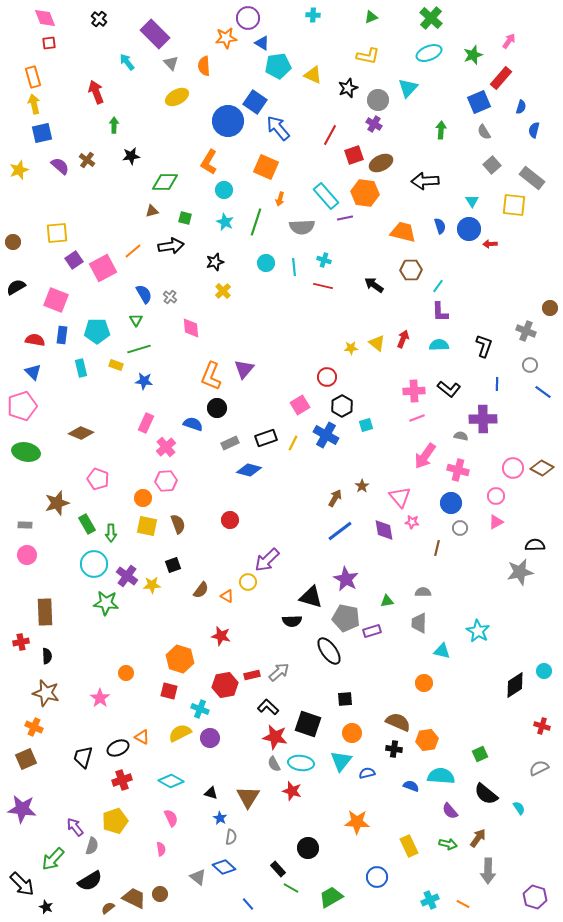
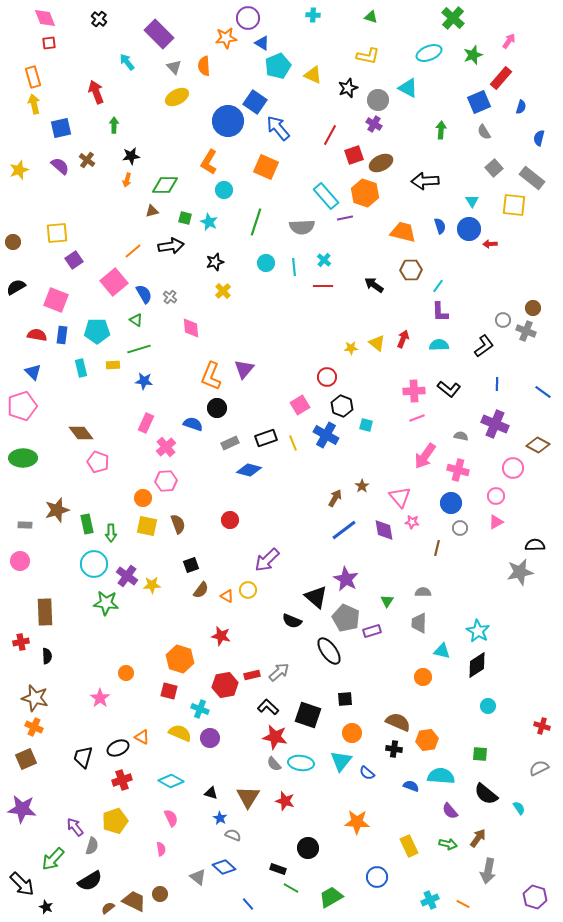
green triangle at (371, 17): rotated 40 degrees clockwise
green cross at (431, 18): moved 22 px right
purple rectangle at (155, 34): moved 4 px right
gray triangle at (171, 63): moved 3 px right, 4 px down
cyan pentagon at (278, 66): rotated 15 degrees counterclockwise
cyan triangle at (408, 88): rotated 45 degrees counterclockwise
blue semicircle at (534, 130): moved 5 px right, 8 px down
blue square at (42, 133): moved 19 px right, 5 px up
gray square at (492, 165): moved 2 px right, 3 px down
green diamond at (165, 182): moved 3 px down
orange hexagon at (365, 193): rotated 12 degrees clockwise
orange arrow at (280, 199): moved 153 px left, 19 px up
cyan star at (225, 222): moved 16 px left
cyan cross at (324, 260): rotated 24 degrees clockwise
pink square at (103, 268): moved 11 px right, 14 px down; rotated 12 degrees counterclockwise
red line at (323, 286): rotated 12 degrees counterclockwise
brown circle at (550, 308): moved 17 px left
green triangle at (136, 320): rotated 24 degrees counterclockwise
red semicircle at (35, 340): moved 2 px right, 5 px up
black L-shape at (484, 346): rotated 35 degrees clockwise
yellow rectangle at (116, 365): moved 3 px left; rotated 24 degrees counterclockwise
gray circle at (530, 365): moved 27 px left, 45 px up
black hexagon at (342, 406): rotated 10 degrees counterclockwise
purple cross at (483, 419): moved 12 px right, 5 px down; rotated 24 degrees clockwise
cyan square at (366, 425): rotated 32 degrees clockwise
brown diamond at (81, 433): rotated 30 degrees clockwise
yellow line at (293, 443): rotated 49 degrees counterclockwise
green ellipse at (26, 452): moved 3 px left, 6 px down; rotated 12 degrees counterclockwise
brown diamond at (542, 468): moved 4 px left, 23 px up
pink pentagon at (98, 479): moved 17 px up
brown star at (57, 503): moved 7 px down
green rectangle at (87, 524): rotated 18 degrees clockwise
blue line at (340, 531): moved 4 px right, 1 px up
pink circle at (27, 555): moved 7 px left, 6 px down
black square at (173, 565): moved 18 px right
yellow circle at (248, 582): moved 8 px down
black triangle at (311, 597): moved 5 px right; rotated 25 degrees clockwise
green triangle at (387, 601): rotated 48 degrees counterclockwise
gray pentagon at (346, 618): rotated 12 degrees clockwise
black semicircle at (292, 621): rotated 24 degrees clockwise
cyan circle at (544, 671): moved 56 px left, 35 px down
orange circle at (424, 683): moved 1 px left, 6 px up
black diamond at (515, 685): moved 38 px left, 20 px up
brown star at (46, 693): moved 11 px left, 5 px down
black square at (308, 724): moved 9 px up
yellow semicircle at (180, 733): rotated 50 degrees clockwise
green square at (480, 754): rotated 28 degrees clockwise
gray semicircle at (274, 764): rotated 14 degrees counterclockwise
blue semicircle at (367, 773): rotated 126 degrees counterclockwise
red star at (292, 791): moved 7 px left, 10 px down
gray semicircle at (231, 837): moved 2 px right, 2 px up; rotated 77 degrees counterclockwise
black rectangle at (278, 869): rotated 28 degrees counterclockwise
gray arrow at (488, 871): rotated 10 degrees clockwise
brown trapezoid at (134, 898): moved 3 px down
